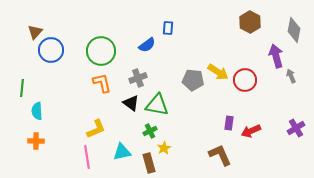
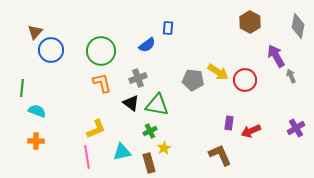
gray diamond: moved 4 px right, 4 px up
purple arrow: rotated 15 degrees counterclockwise
cyan semicircle: rotated 114 degrees clockwise
